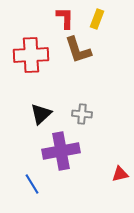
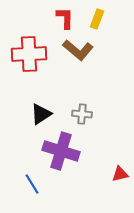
brown L-shape: rotated 32 degrees counterclockwise
red cross: moved 2 px left, 1 px up
black triangle: rotated 10 degrees clockwise
purple cross: rotated 27 degrees clockwise
